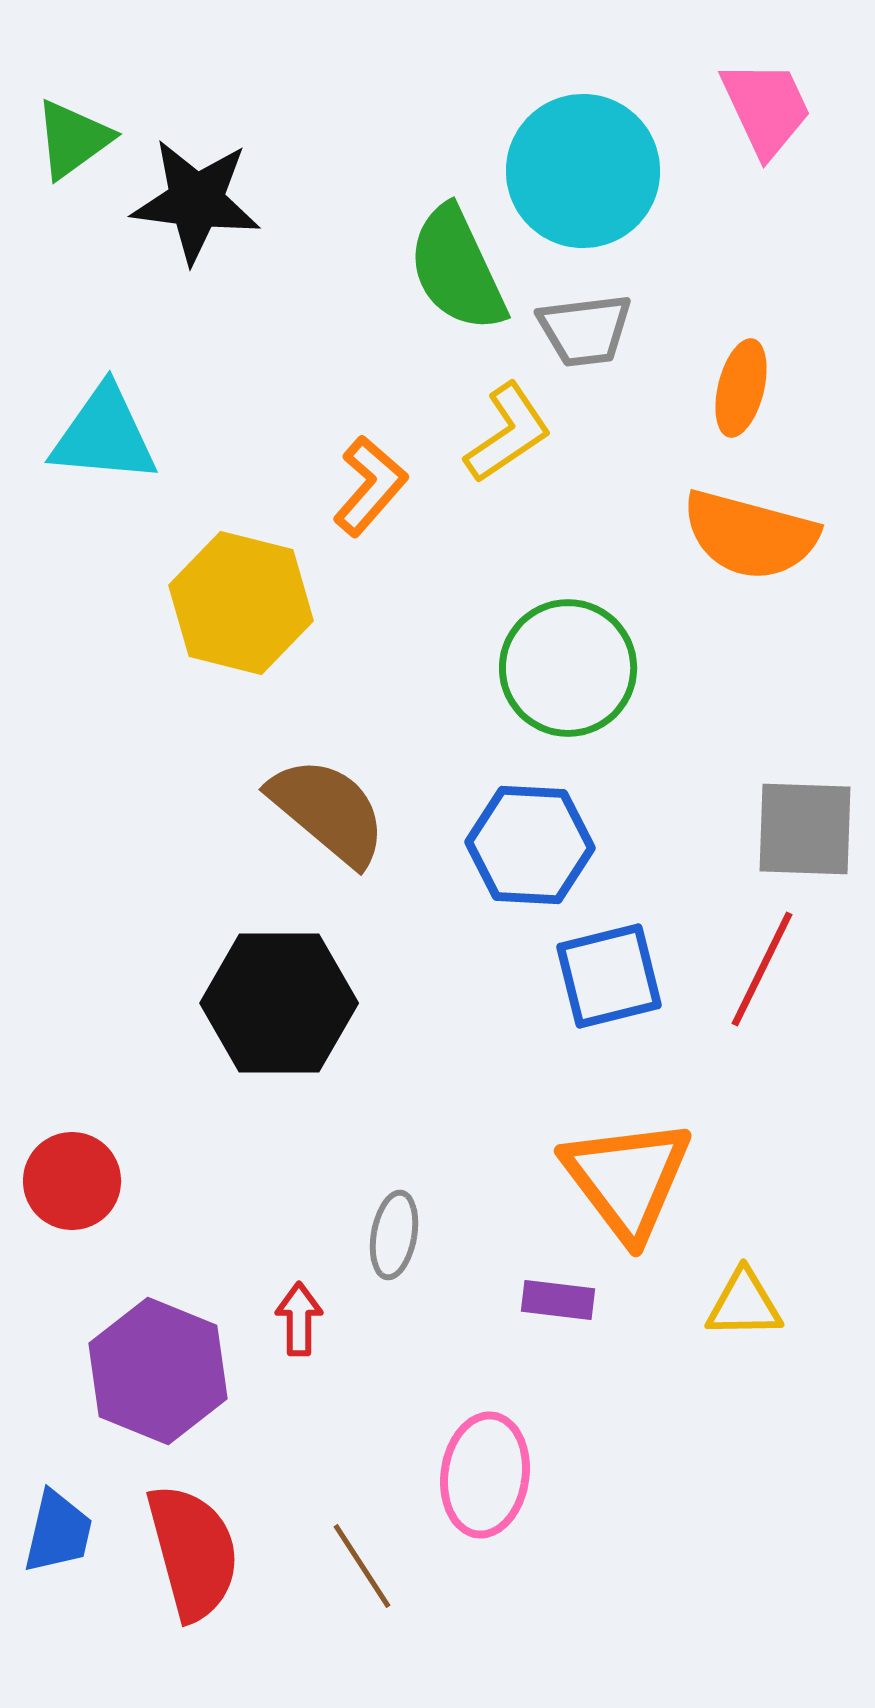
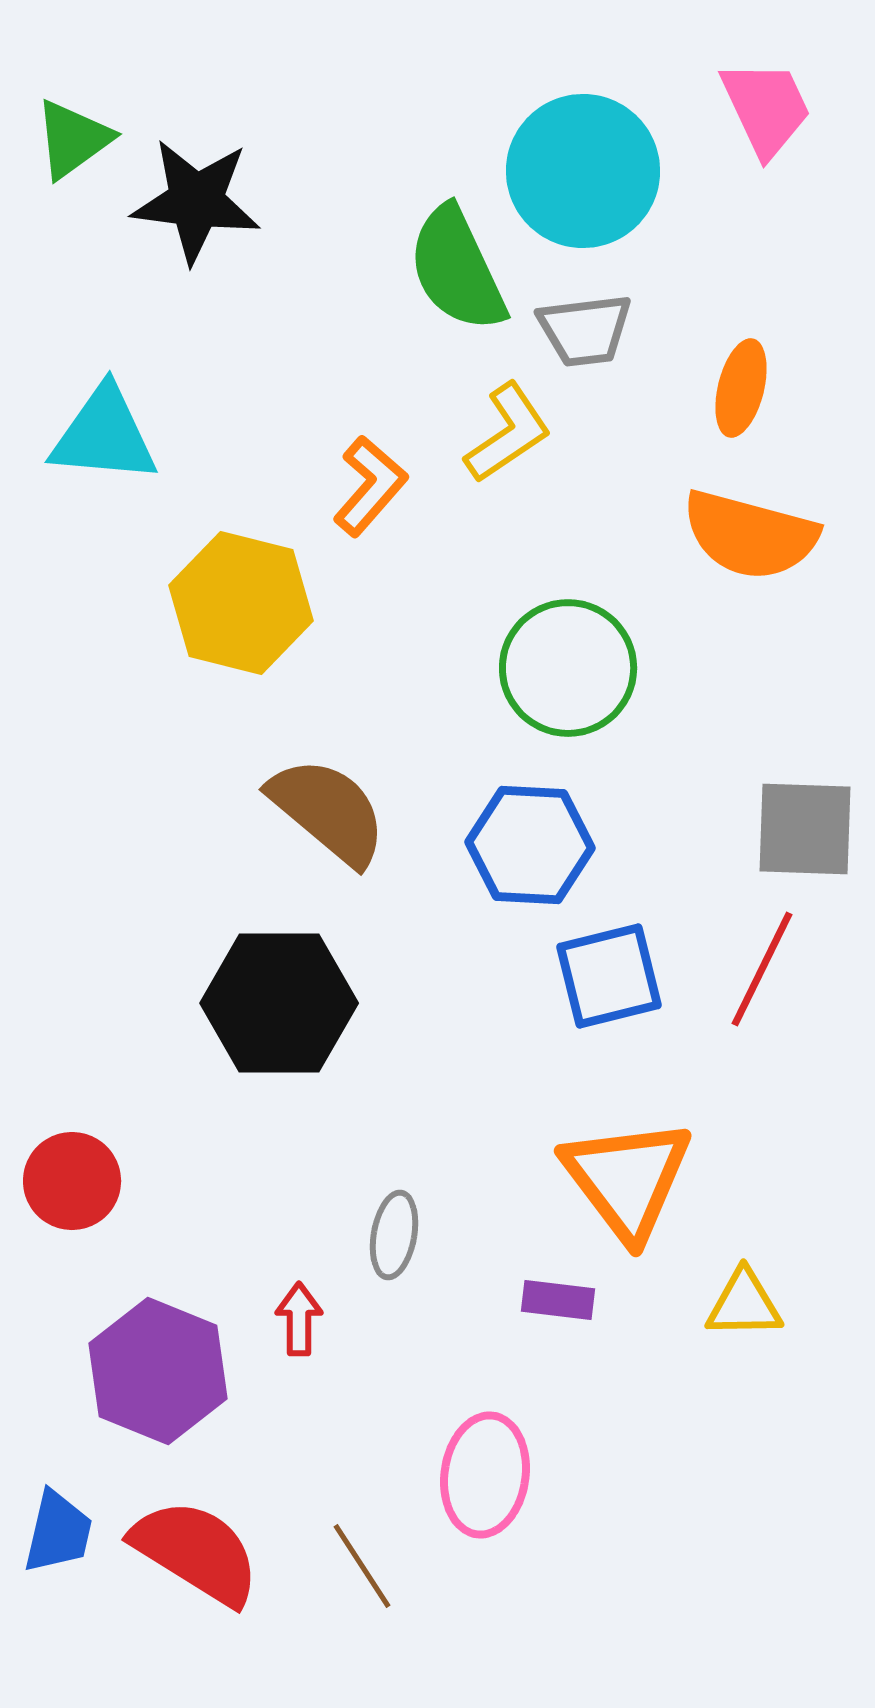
red semicircle: moved 3 px right; rotated 43 degrees counterclockwise
